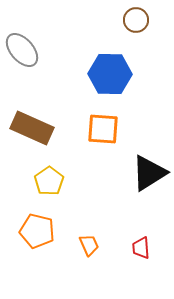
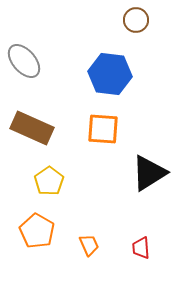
gray ellipse: moved 2 px right, 11 px down
blue hexagon: rotated 6 degrees clockwise
orange pentagon: rotated 16 degrees clockwise
